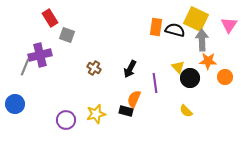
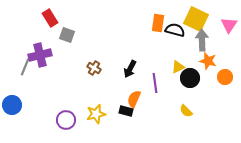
orange rectangle: moved 2 px right, 4 px up
orange star: rotated 12 degrees clockwise
yellow triangle: rotated 48 degrees clockwise
blue circle: moved 3 px left, 1 px down
